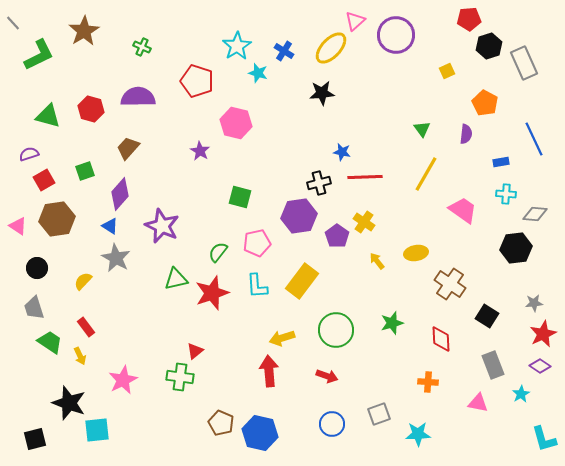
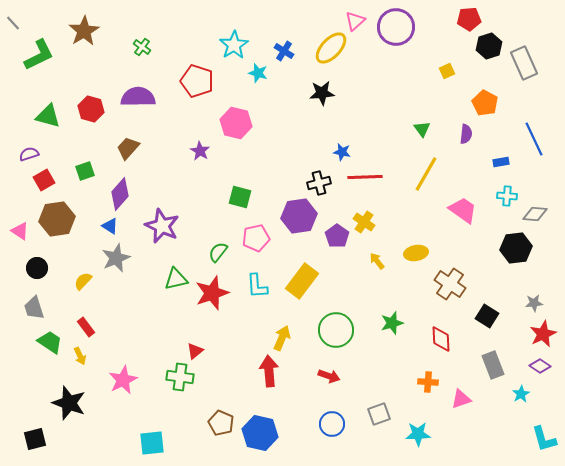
purple circle at (396, 35): moved 8 px up
cyan star at (237, 46): moved 3 px left, 1 px up
green cross at (142, 47): rotated 12 degrees clockwise
cyan cross at (506, 194): moved 1 px right, 2 px down
pink triangle at (18, 226): moved 2 px right, 5 px down
pink pentagon at (257, 243): moved 1 px left, 5 px up
gray star at (116, 258): rotated 20 degrees clockwise
yellow arrow at (282, 338): rotated 130 degrees clockwise
red arrow at (327, 376): moved 2 px right
pink triangle at (478, 403): moved 17 px left, 4 px up; rotated 30 degrees counterclockwise
cyan square at (97, 430): moved 55 px right, 13 px down
